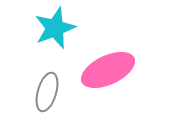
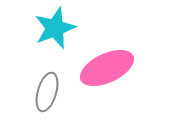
pink ellipse: moved 1 px left, 2 px up
